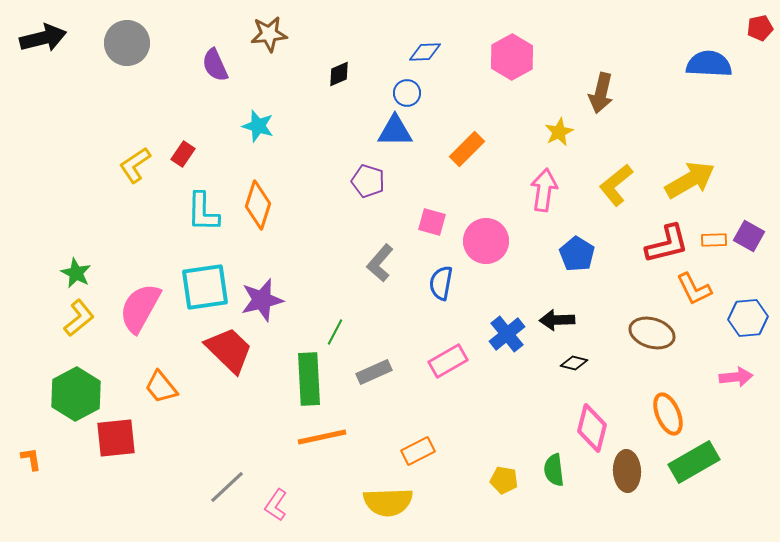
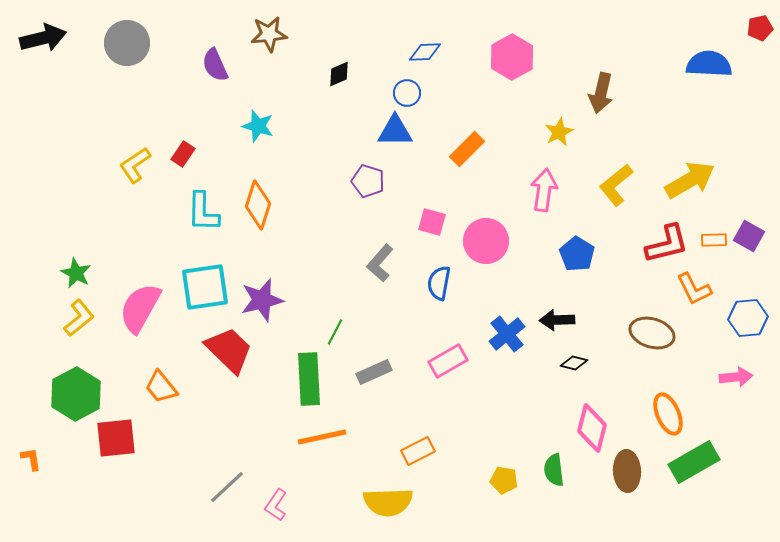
blue semicircle at (441, 283): moved 2 px left
